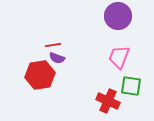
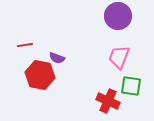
red line: moved 28 px left
red hexagon: rotated 20 degrees clockwise
